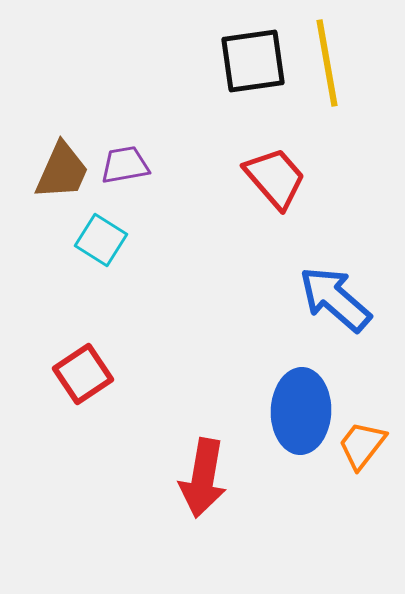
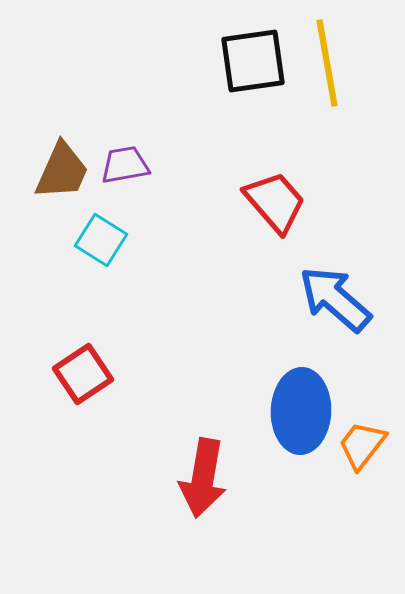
red trapezoid: moved 24 px down
